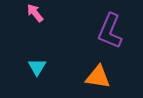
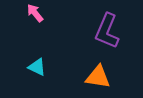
purple L-shape: moved 3 px left
cyan triangle: rotated 36 degrees counterclockwise
